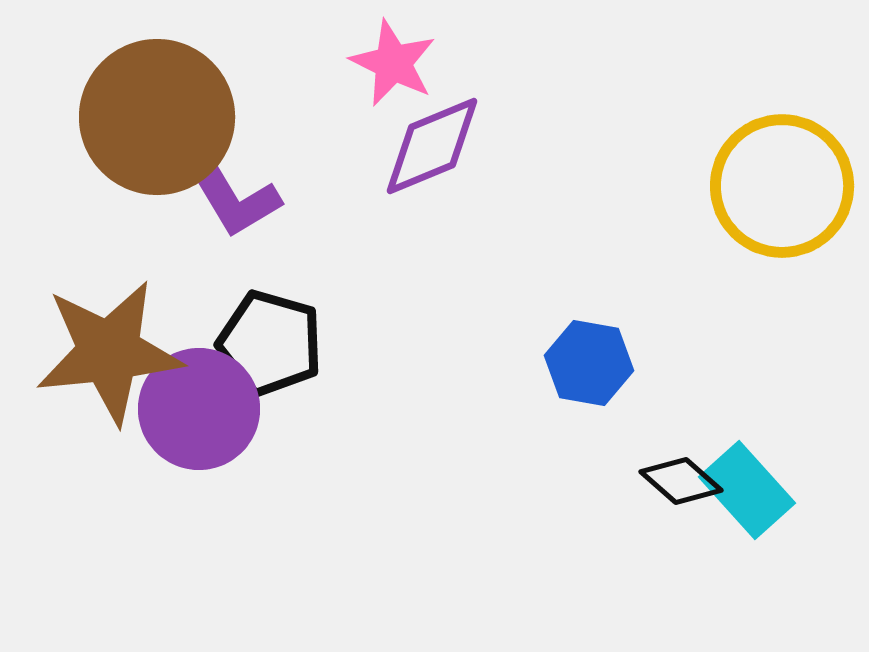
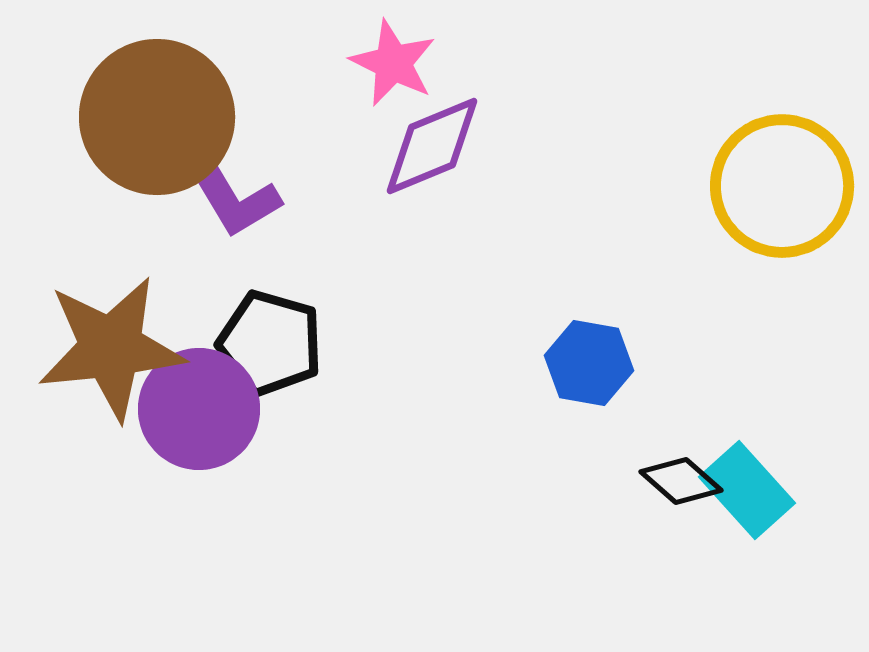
brown star: moved 2 px right, 4 px up
